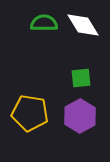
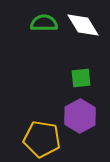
yellow pentagon: moved 12 px right, 26 px down
